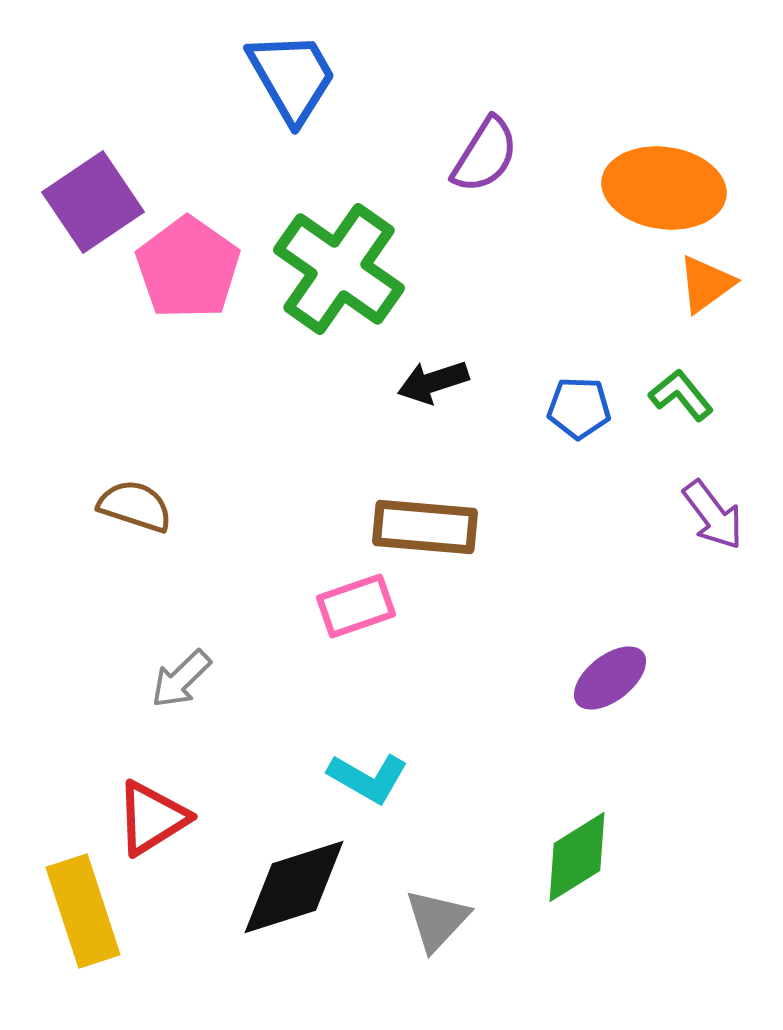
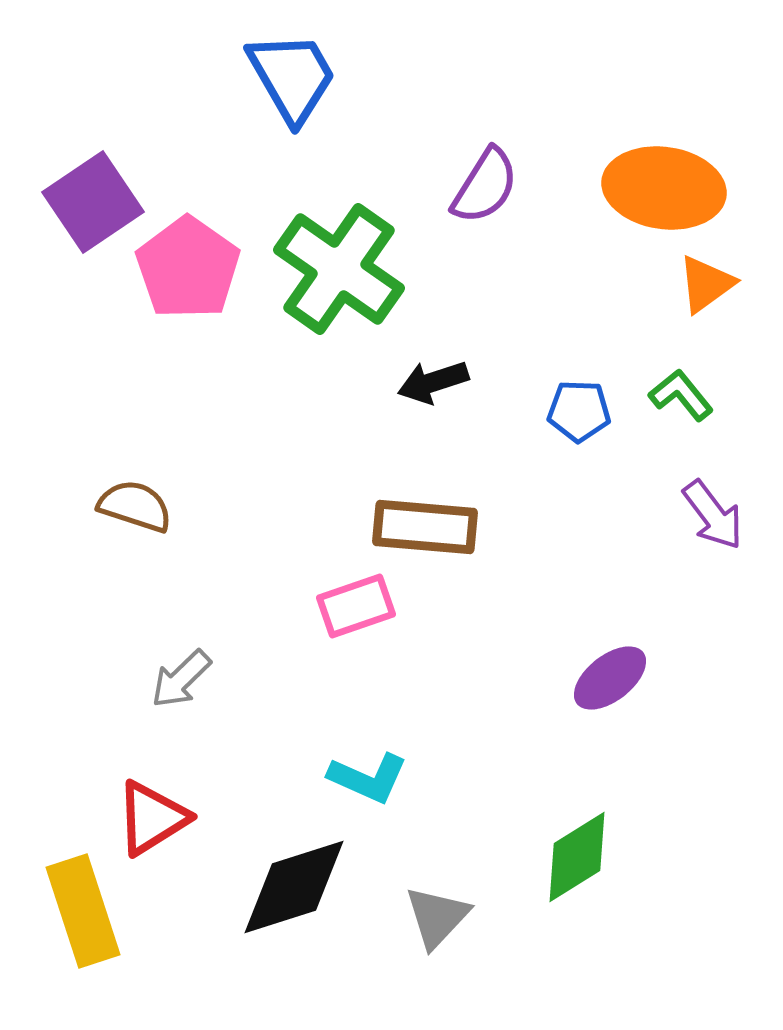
purple semicircle: moved 31 px down
blue pentagon: moved 3 px down
cyan L-shape: rotated 6 degrees counterclockwise
gray triangle: moved 3 px up
